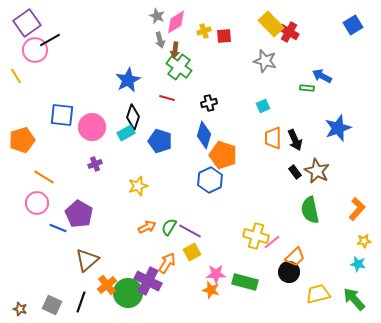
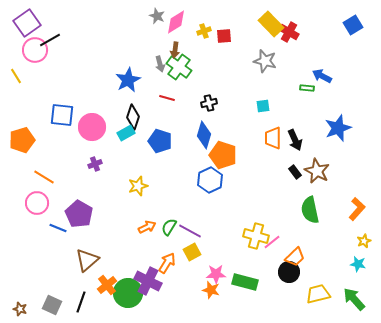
gray arrow at (160, 40): moved 24 px down
cyan square at (263, 106): rotated 16 degrees clockwise
yellow star at (364, 241): rotated 16 degrees counterclockwise
